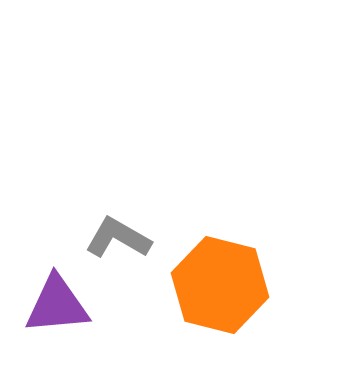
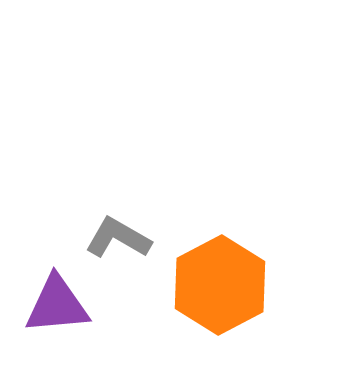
orange hexagon: rotated 18 degrees clockwise
